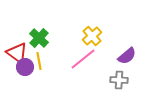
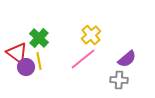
yellow cross: moved 1 px left, 1 px up
purple semicircle: moved 3 px down
purple circle: moved 1 px right
